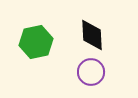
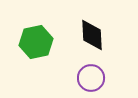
purple circle: moved 6 px down
